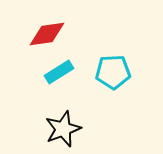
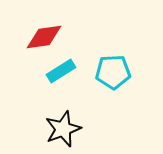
red diamond: moved 3 px left, 3 px down
cyan rectangle: moved 2 px right, 1 px up
